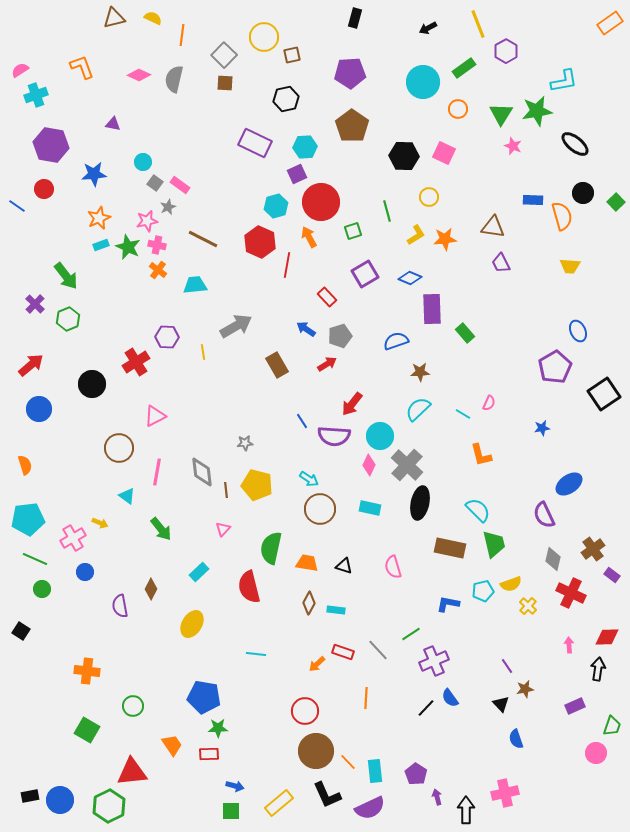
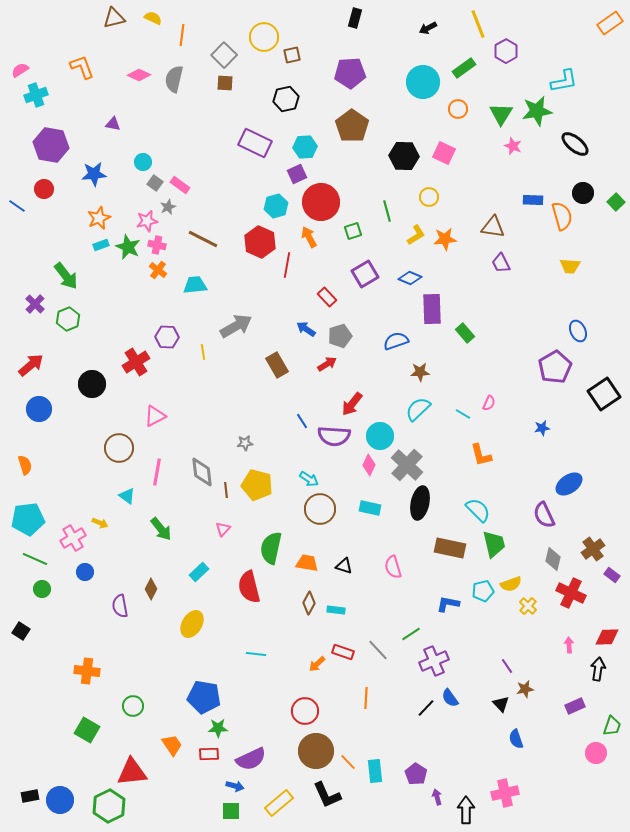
purple semicircle at (370, 808): moved 119 px left, 49 px up
